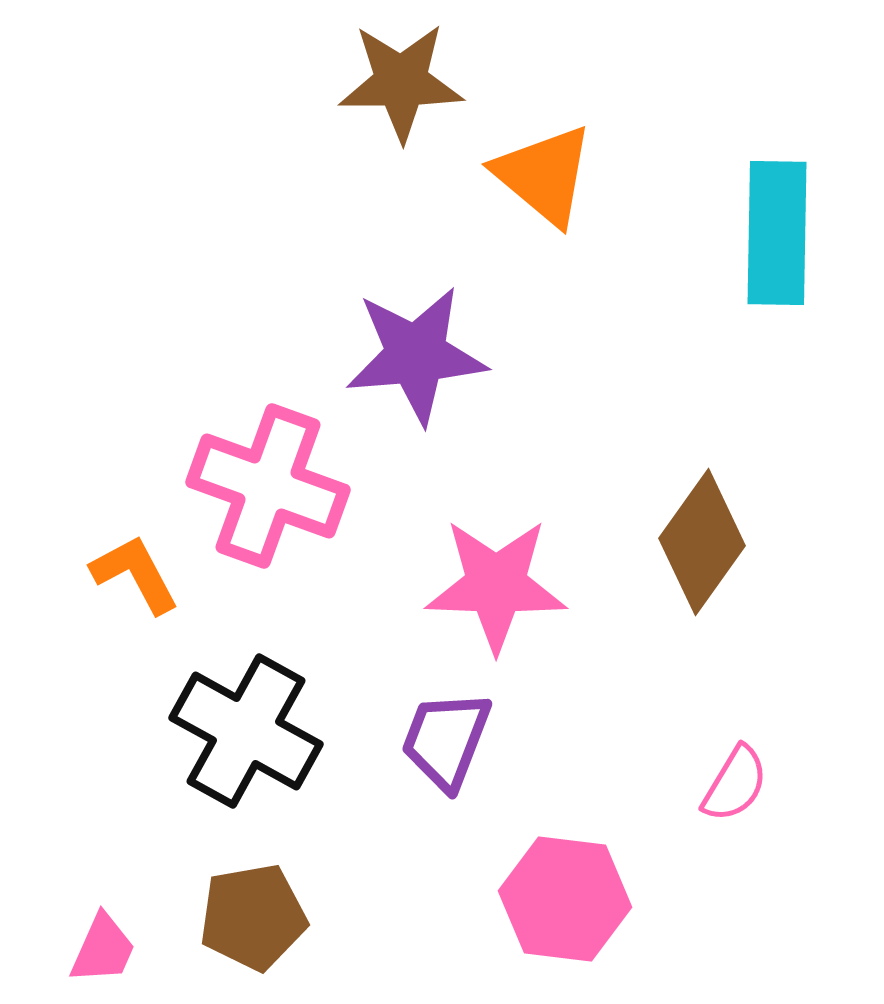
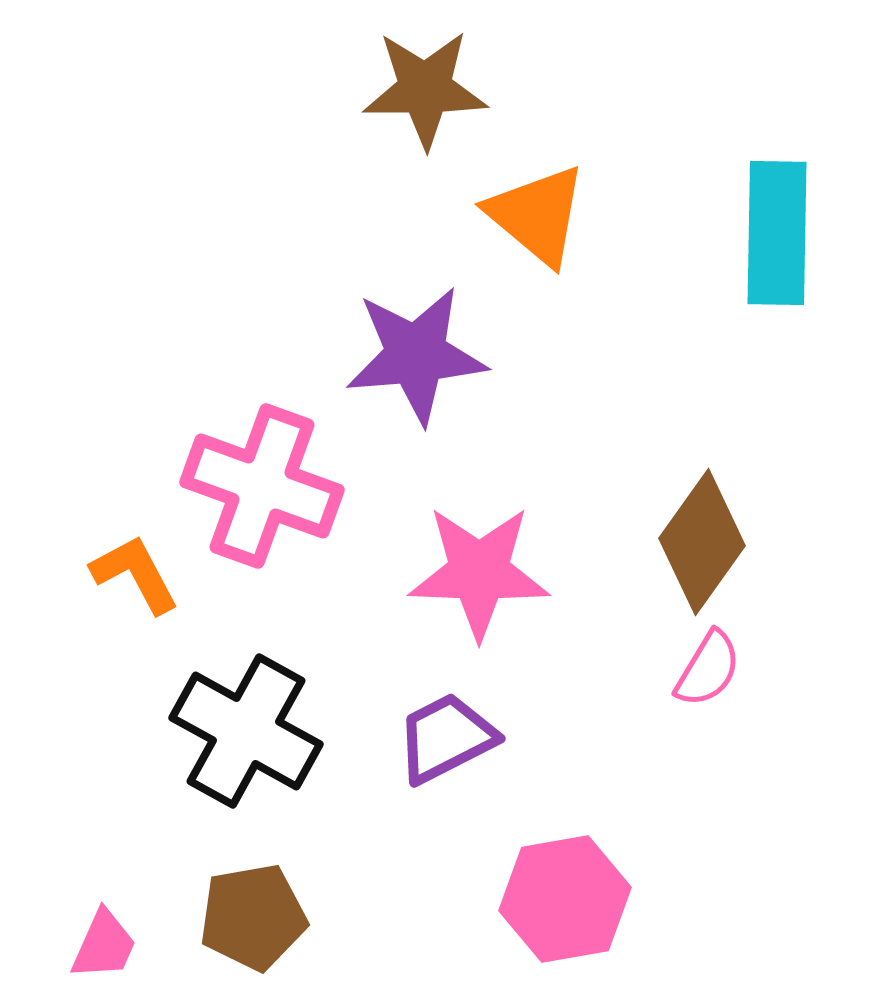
brown star: moved 24 px right, 7 px down
orange triangle: moved 7 px left, 40 px down
pink cross: moved 6 px left
pink star: moved 17 px left, 13 px up
purple trapezoid: moved 2 px up; rotated 42 degrees clockwise
pink semicircle: moved 27 px left, 115 px up
pink hexagon: rotated 17 degrees counterclockwise
pink trapezoid: moved 1 px right, 4 px up
